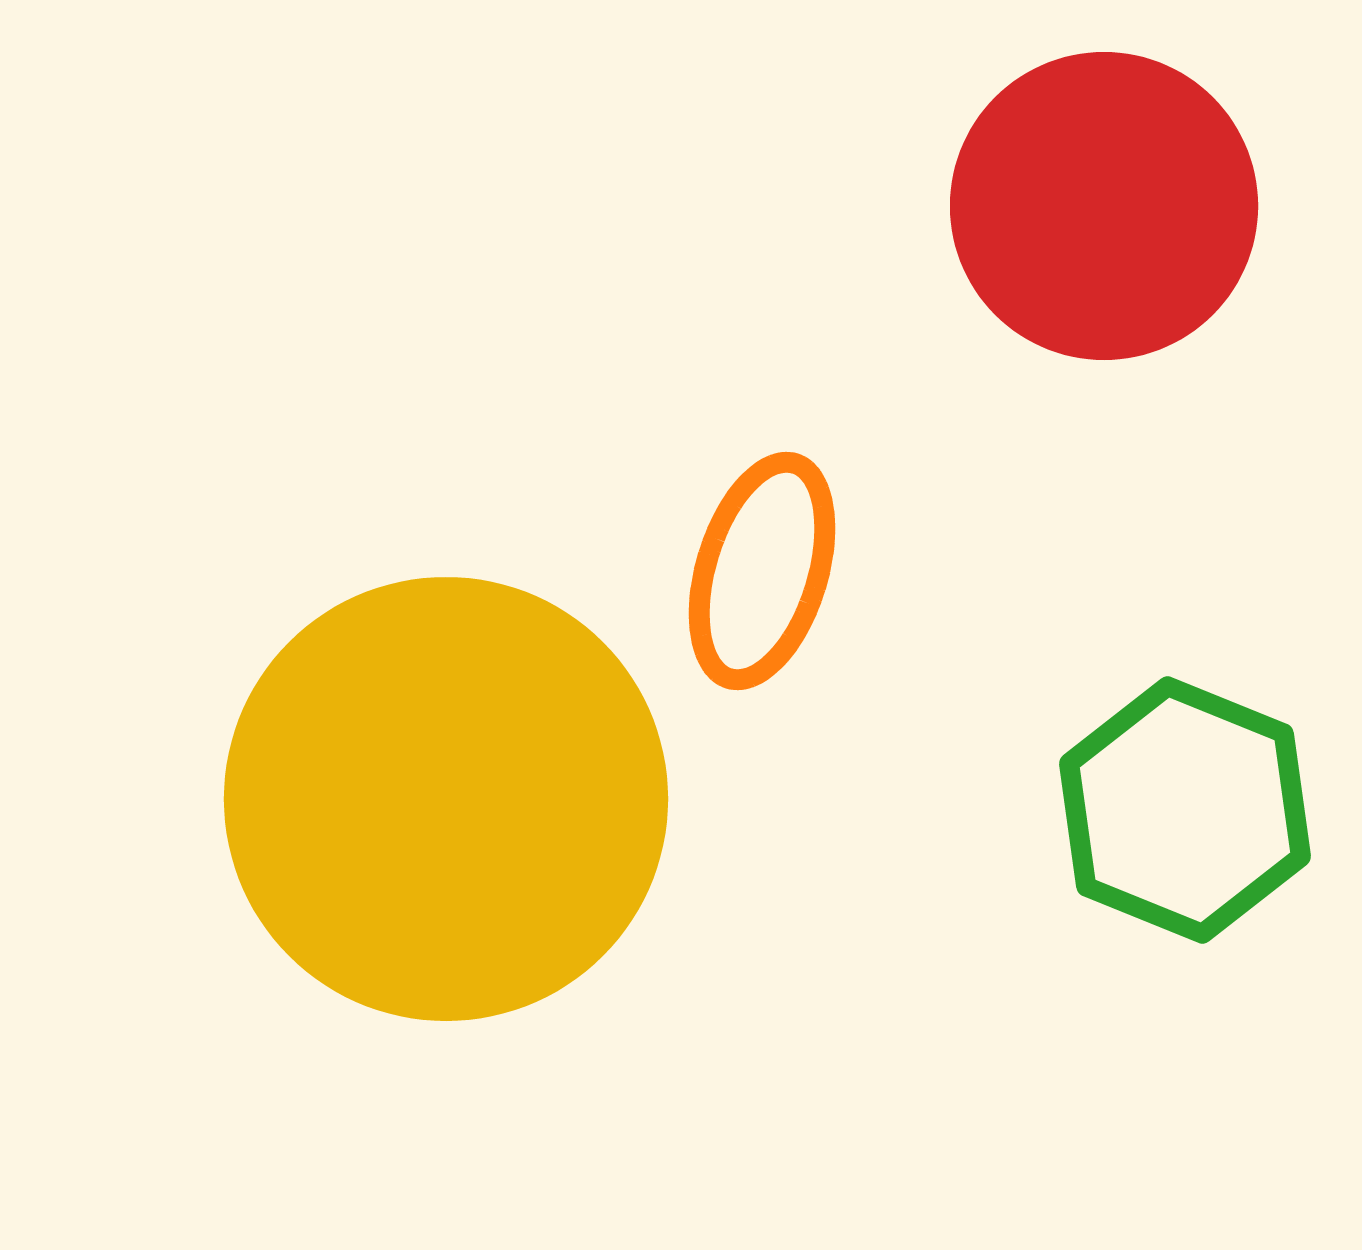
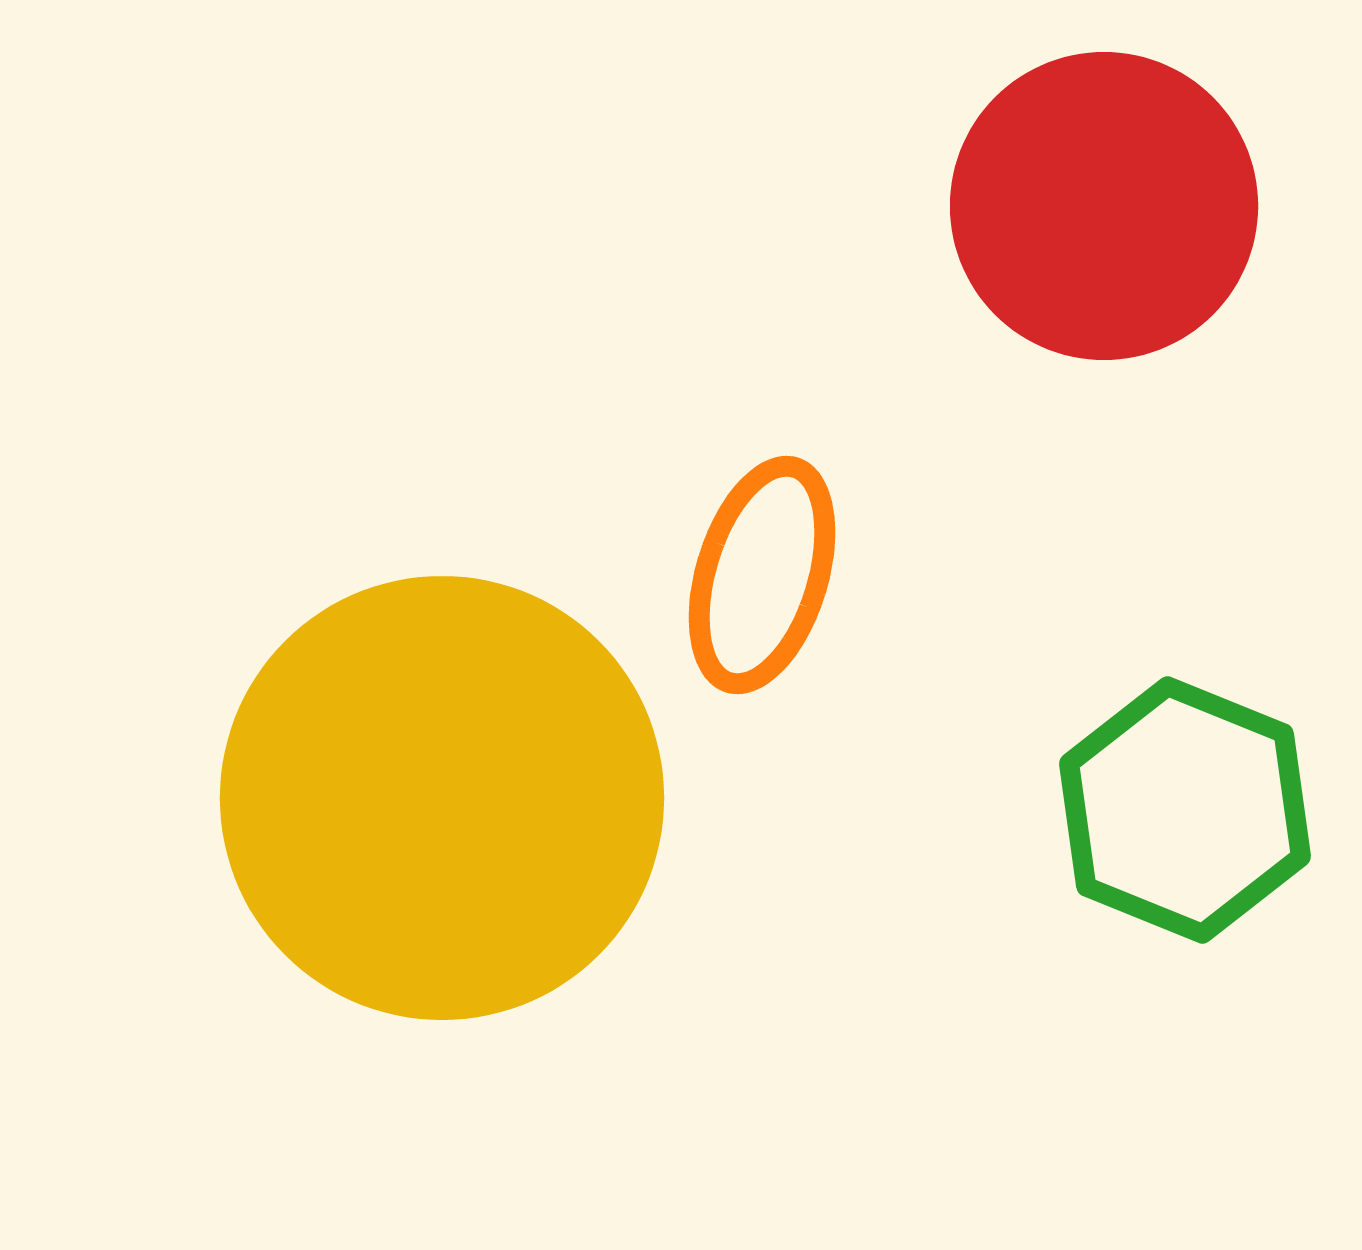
orange ellipse: moved 4 px down
yellow circle: moved 4 px left, 1 px up
